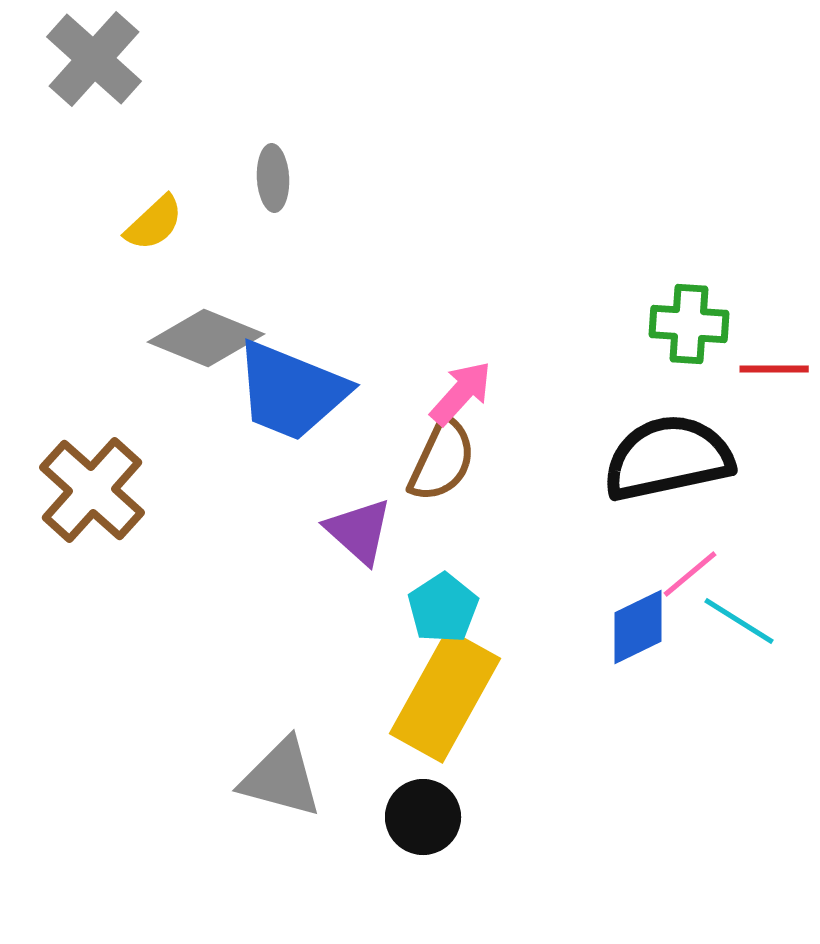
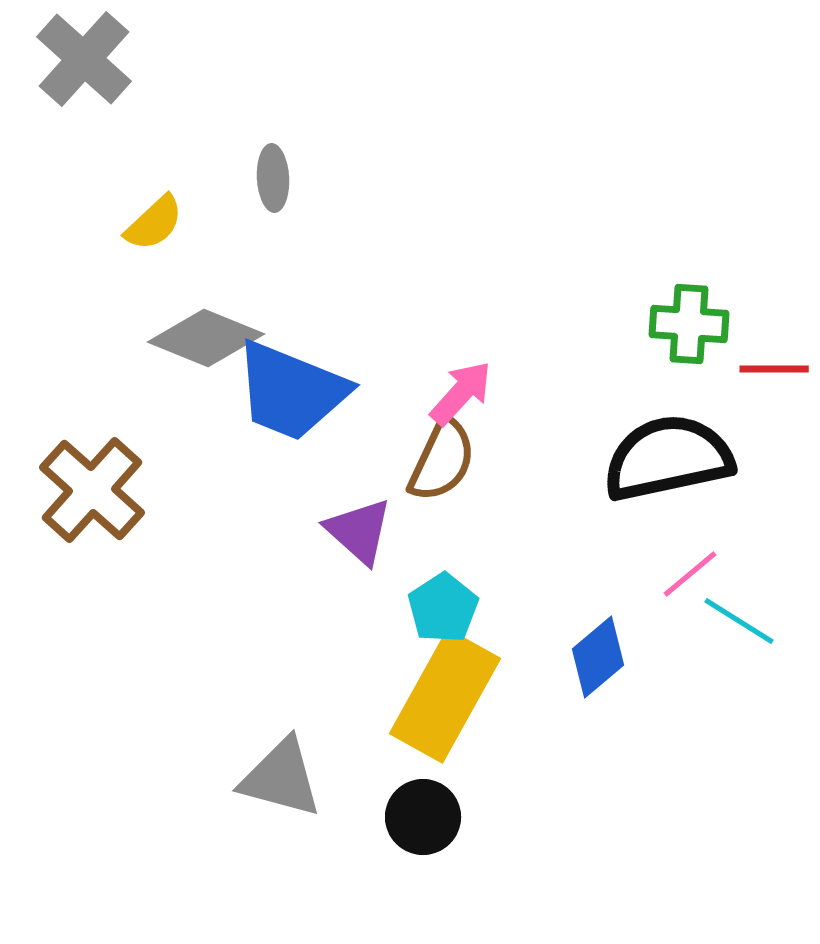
gray cross: moved 10 px left
blue diamond: moved 40 px left, 30 px down; rotated 14 degrees counterclockwise
